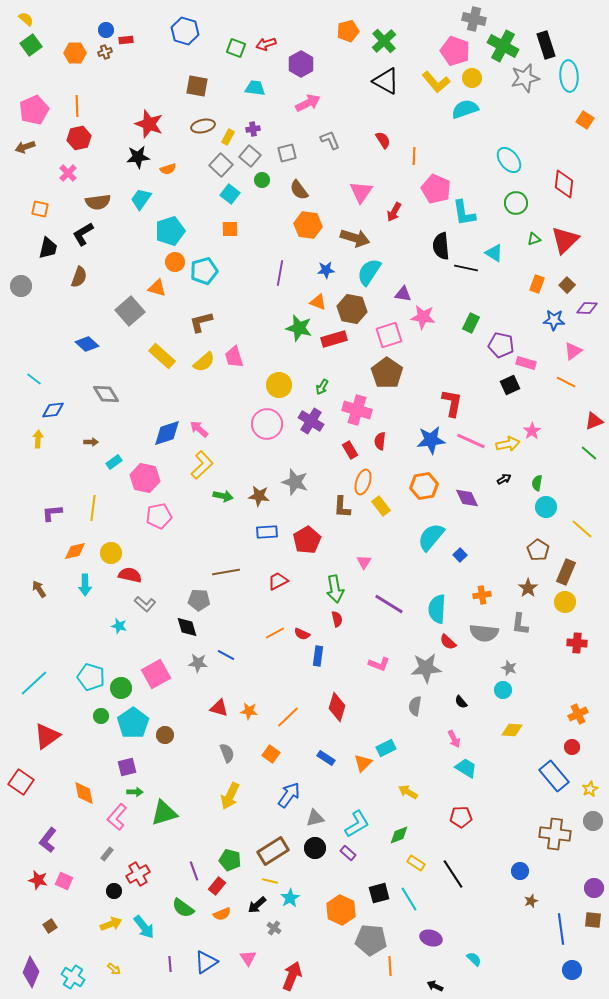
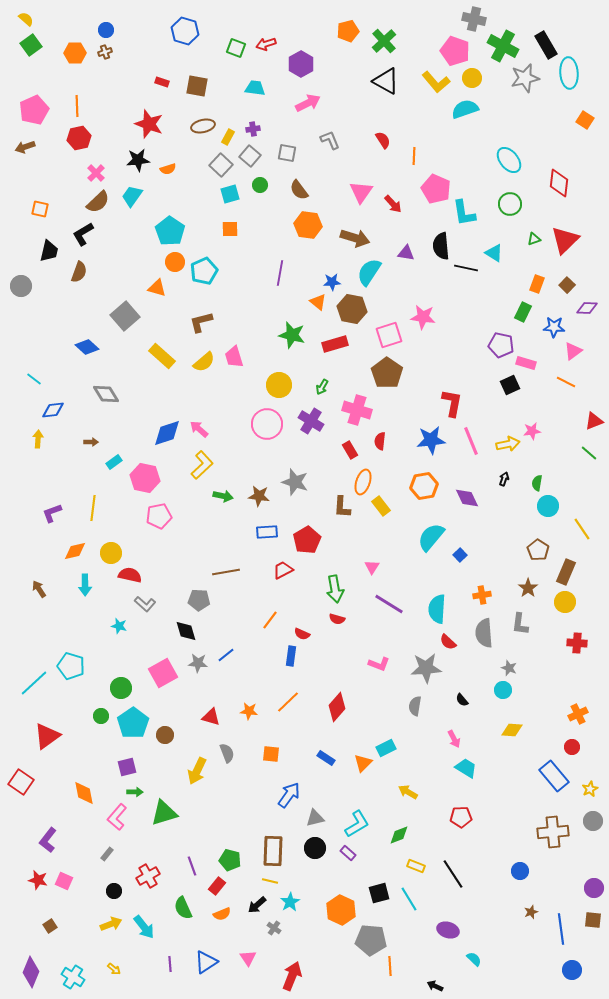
red rectangle at (126, 40): moved 36 px right, 42 px down; rotated 24 degrees clockwise
black rectangle at (546, 45): rotated 12 degrees counterclockwise
cyan ellipse at (569, 76): moved 3 px up
gray square at (287, 153): rotated 24 degrees clockwise
black star at (138, 157): moved 3 px down
pink cross at (68, 173): moved 28 px right
green circle at (262, 180): moved 2 px left, 5 px down
red diamond at (564, 184): moved 5 px left, 1 px up
cyan square at (230, 194): rotated 36 degrees clockwise
cyan trapezoid at (141, 199): moved 9 px left, 3 px up
brown semicircle at (98, 202): rotated 35 degrees counterclockwise
green circle at (516, 203): moved 6 px left, 1 px down
red arrow at (394, 212): moved 1 px left, 8 px up; rotated 72 degrees counterclockwise
cyan pentagon at (170, 231): rotated 20 degrees counterclockwise
black trapezoid at (48, 248): moved 1 px right, 3 px down
blue star at (326, 270): moved 6 px right, 12 px down
cyan pentagon at (204, 271): rotated 8 degrees counterclockwise
brown semicircle at (79, 277): moved 5 px up
purple triangle at (403, 294): moved 3 px right, 41 px up
orange triangle at (318, 302): rotated 18 degrees clockwise
gray square at (130, 311): moved 5 px left, 5 px down
blue star at (554, 320): moved 7 px down
green rectangle at (471, 323): moved 52 px right, 11 px up
green star at (299, 328): moved 7 px left, 7 px down
red rectangle at (334, 339): moved 1 px right, 5 px down
blue diamond at (87, 344): moved 3 px down
pink star at (532, 431): rotated 24 degrees clockwise
pink line at (471, 441): rotated 44 degrees clockwise
black arrow at (504, 479): rotated 40 degrees counterclockwise
cyan circle at (546, 507): moved 2 px right, 1 px up
purple L-shape at (52, 513): rotated 15 degrees counterclockwise
yellow line at (582, 529): rotated 15 degrees clockwise
pink triangle at (364, 562): moved 8 px right, 5 px down
red trapezoid at (278, 581): moved 5 px right, 11 px up
red semicircle at (337, 619): rotated 119 degrees clockwise
black diamond at (187, 627): moved 1 px left, 4 px down
orange line at (275, 633): moved 5 px left, 13 px up; rotated 24 degrees counterclockwise
gray semicircle at (484, 633): rotated 80 degrees clockwise
blue line at (226, 655): rotated 66 degrees counterclockwise
blue rectangle at (318, 656): moved 27 px left
pink square at (156, 674): moved 7 px right, 1 px up
cyan pentagon at (91, 677): moved 20 px left, 11 px up
black semicircle at (461, 702): moved 1 px right, 2 px up
red diamond at (337, 707): rotated 24 degrees clockwise
red triangle at (219, 708): moved 8 px left, 9 px down
orange line at (288, 717): moved 15 px up
orange square at (271, 754): rotated 30 degrees counterclockwise
yellow arrow at (230, 796): moved 33 px left, 25 px up
brown cross at (555, 834): moved 2 px left, 2 px up; rotated 12 degrees counterclockwise
brown rectangle at (273, 851): rotated 56 degrees counterclockwise
yellow rectangle at (416, 863): moved 3 px down; rotated 12 degrees counterclockwise
purple line at (194, 871): moved 2 px left, 5 px up
red cross at (138, 874): moved 10 px right, 2 px down
cyan star at (290, 898): moved 4 px down
brown star at (531, 901): moved 11 px down
green semicircle at (183, 908): rotated 30 degrees clockwise
purple ellipse at (431, 938): moved 17 px right, 8 px up
